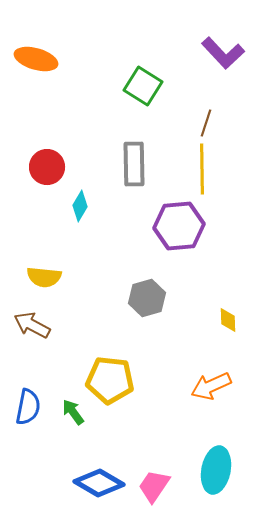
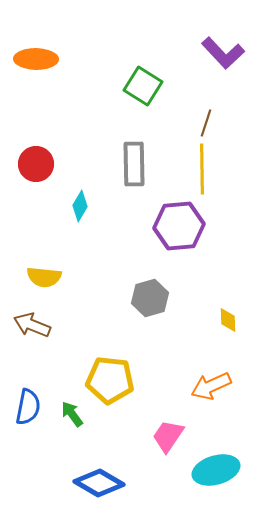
orange ellipse: rotated 15 degrees counterclockwise
red circle: moved 11 px left, 3 px up
gray hexagon: moved 3 px right
brown arrow: rotated 6 degrees counterclockwise
green arrow: moved 1 px left, 2 px down
cyan ellipse: rotated 63 degrees clockwise
pink trapezoid: moved 14 px right, 50 px up
